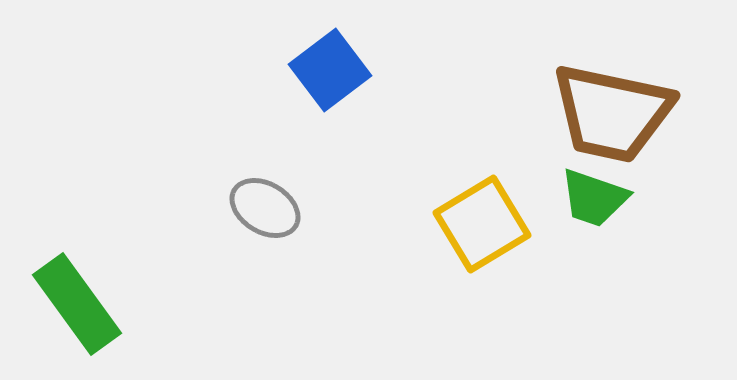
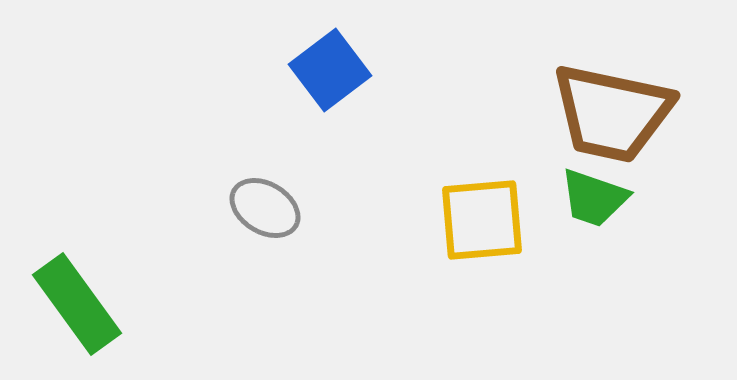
yellow square: moved 4 px up; rotated 26 degrees clockwise
